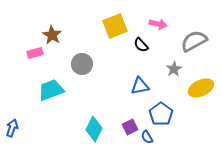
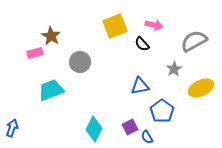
pink arrow: moved 4 px left, 1 px down
brown star: moved 1 px left, 1 px down
black semicircle: moved 1 px right, 1 px up
gray circle: moved 2 px left, 2 px up
blue pentagon: moved 1 px right, 3 px up
